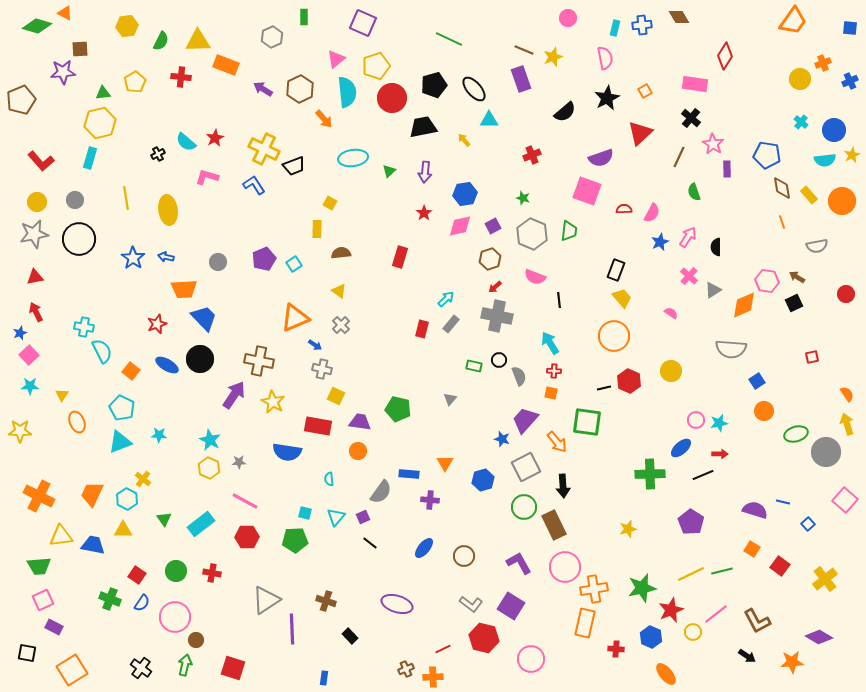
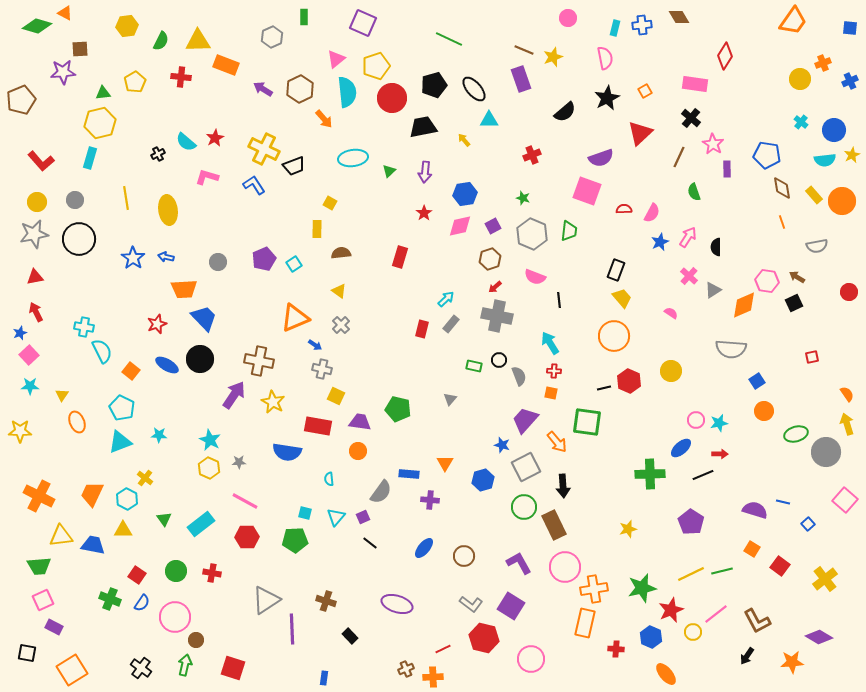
yellow rectangle at (809, 195): moved 5 px right
red circle at (846, 294): moved 3 px right, 2 px up
blue star at (502, 439): moved 6 px down
yellow cross at (143, 479): moved 2 px right, 1 px up
black arrow at (747, 656): rotated 90 degrees clockwise
